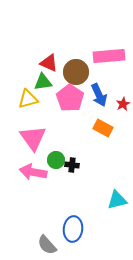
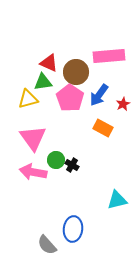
blue arrow: rotated 60 degrees clockwise
black cross: rotated 24 degrees clockwise
